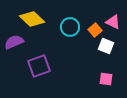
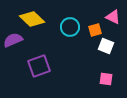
pink triangle: moved 5 px up
orange square: rotated 24 degrees clockwise
purple semicircle: moved 1 px left, 2 px up
